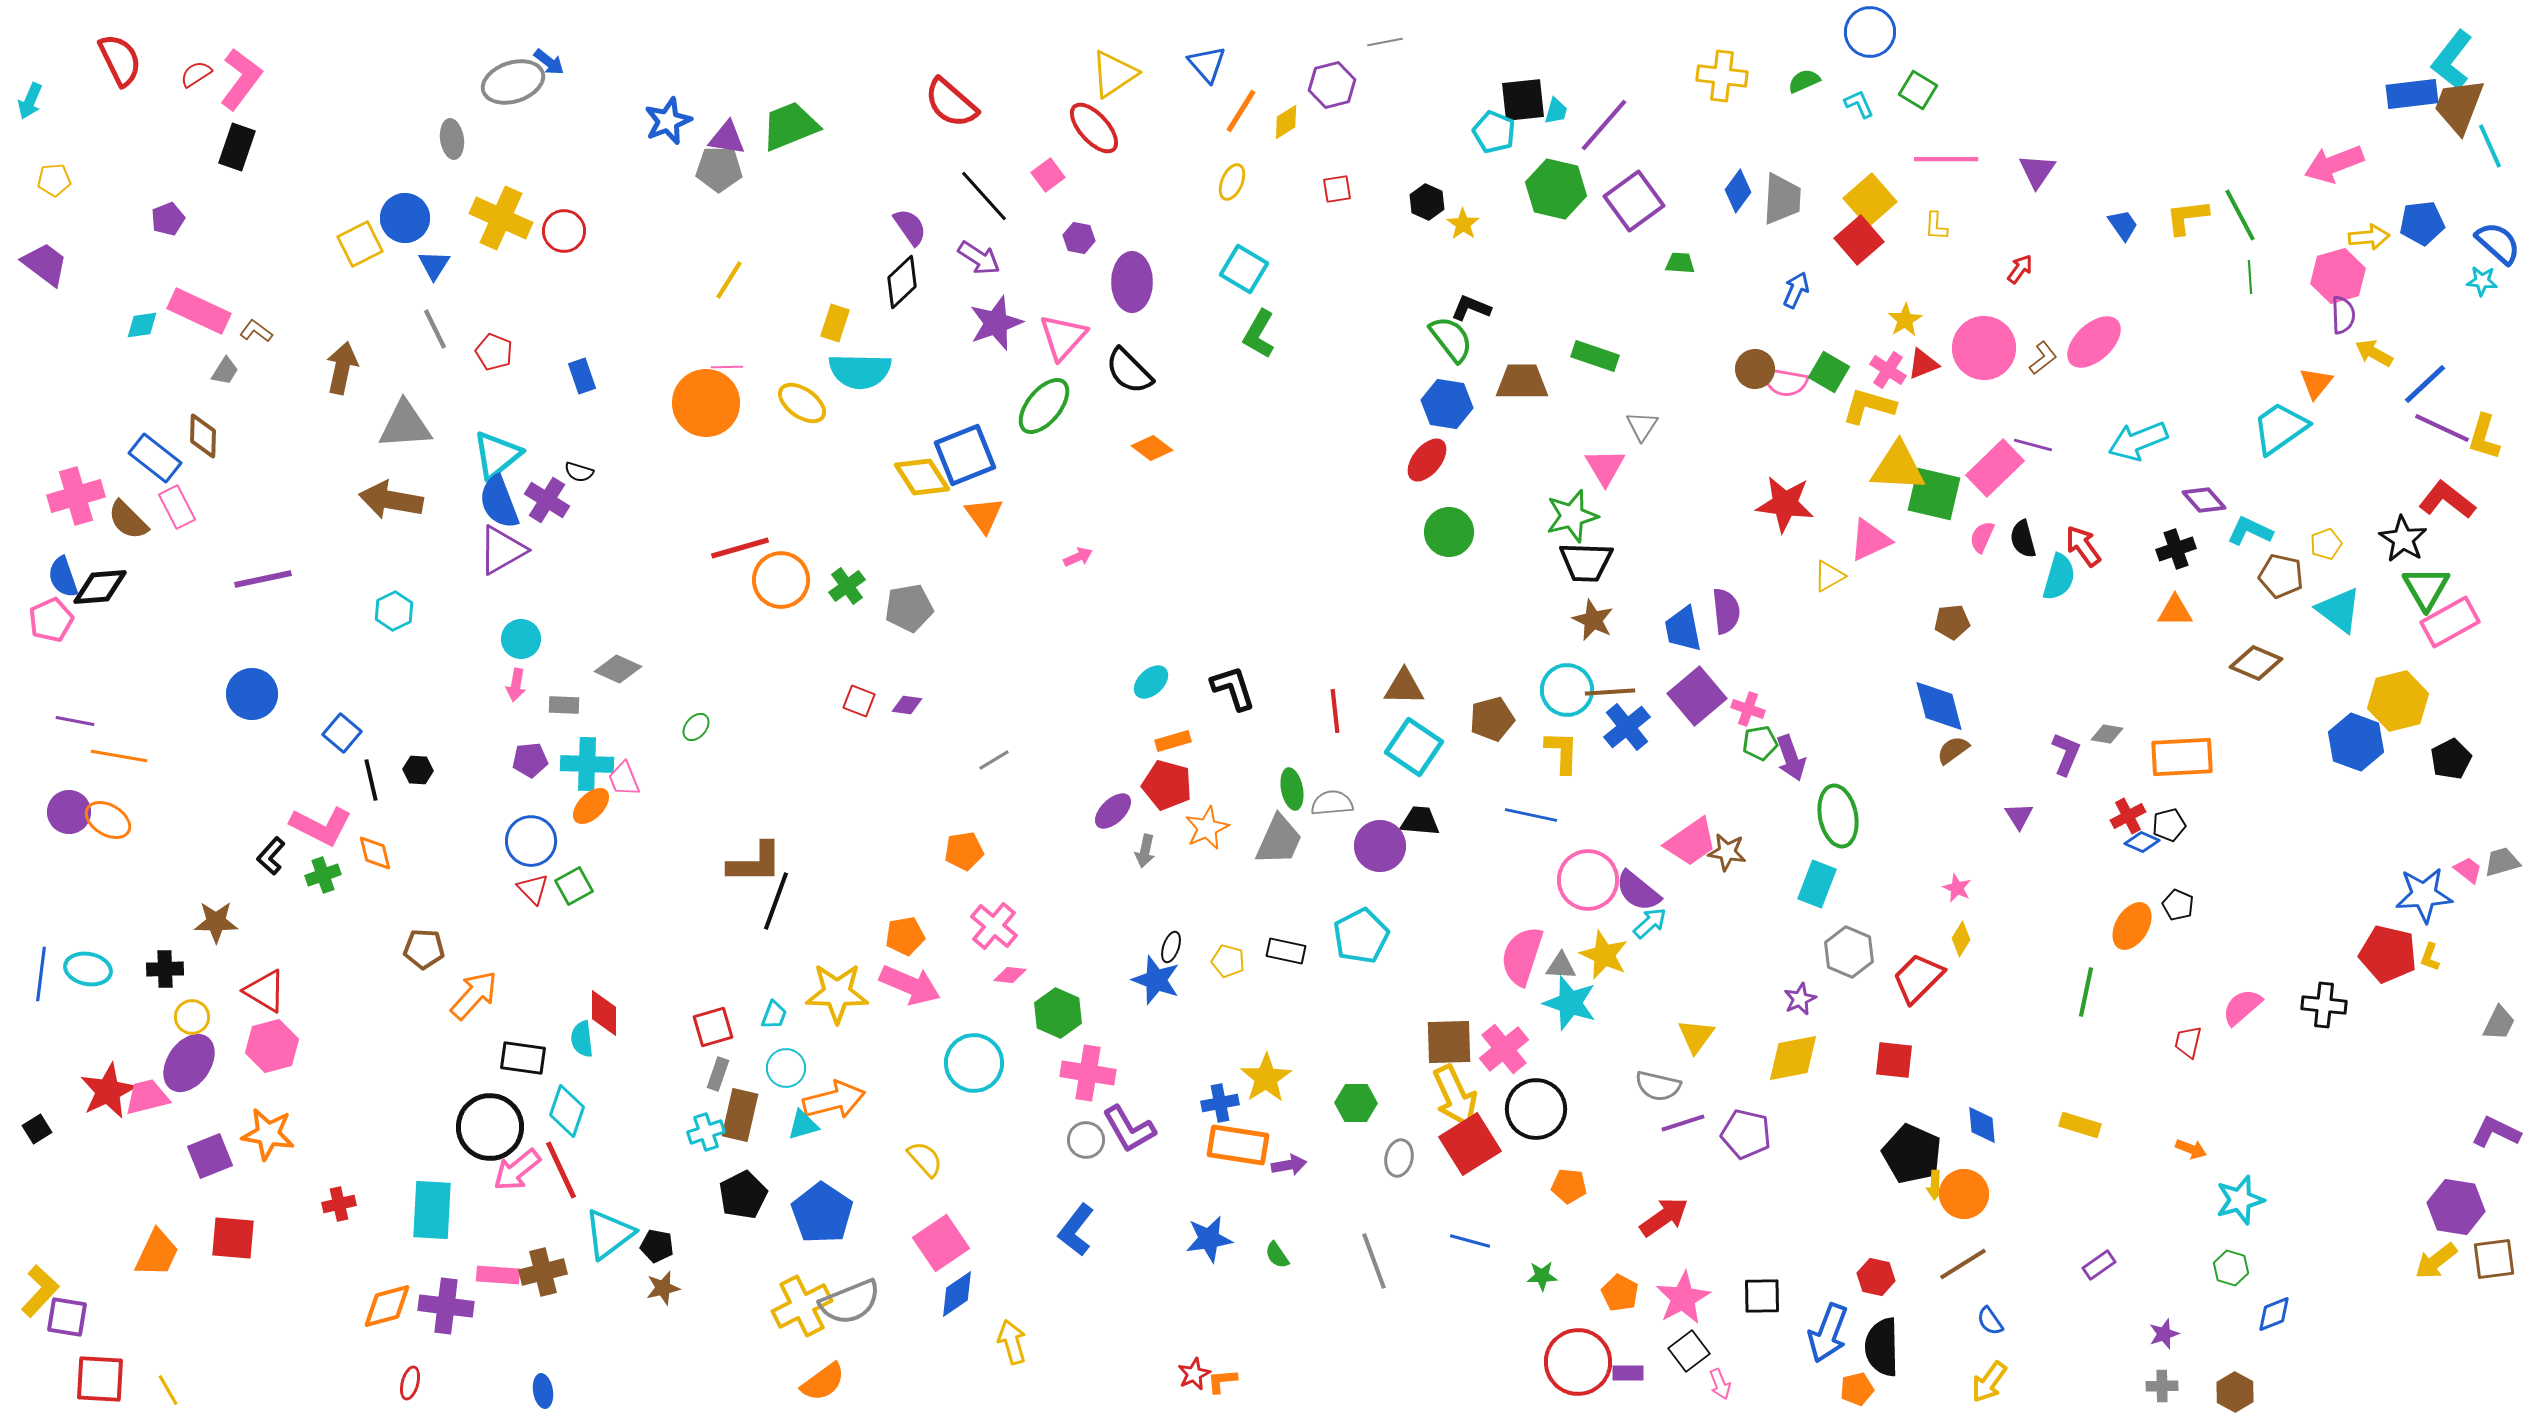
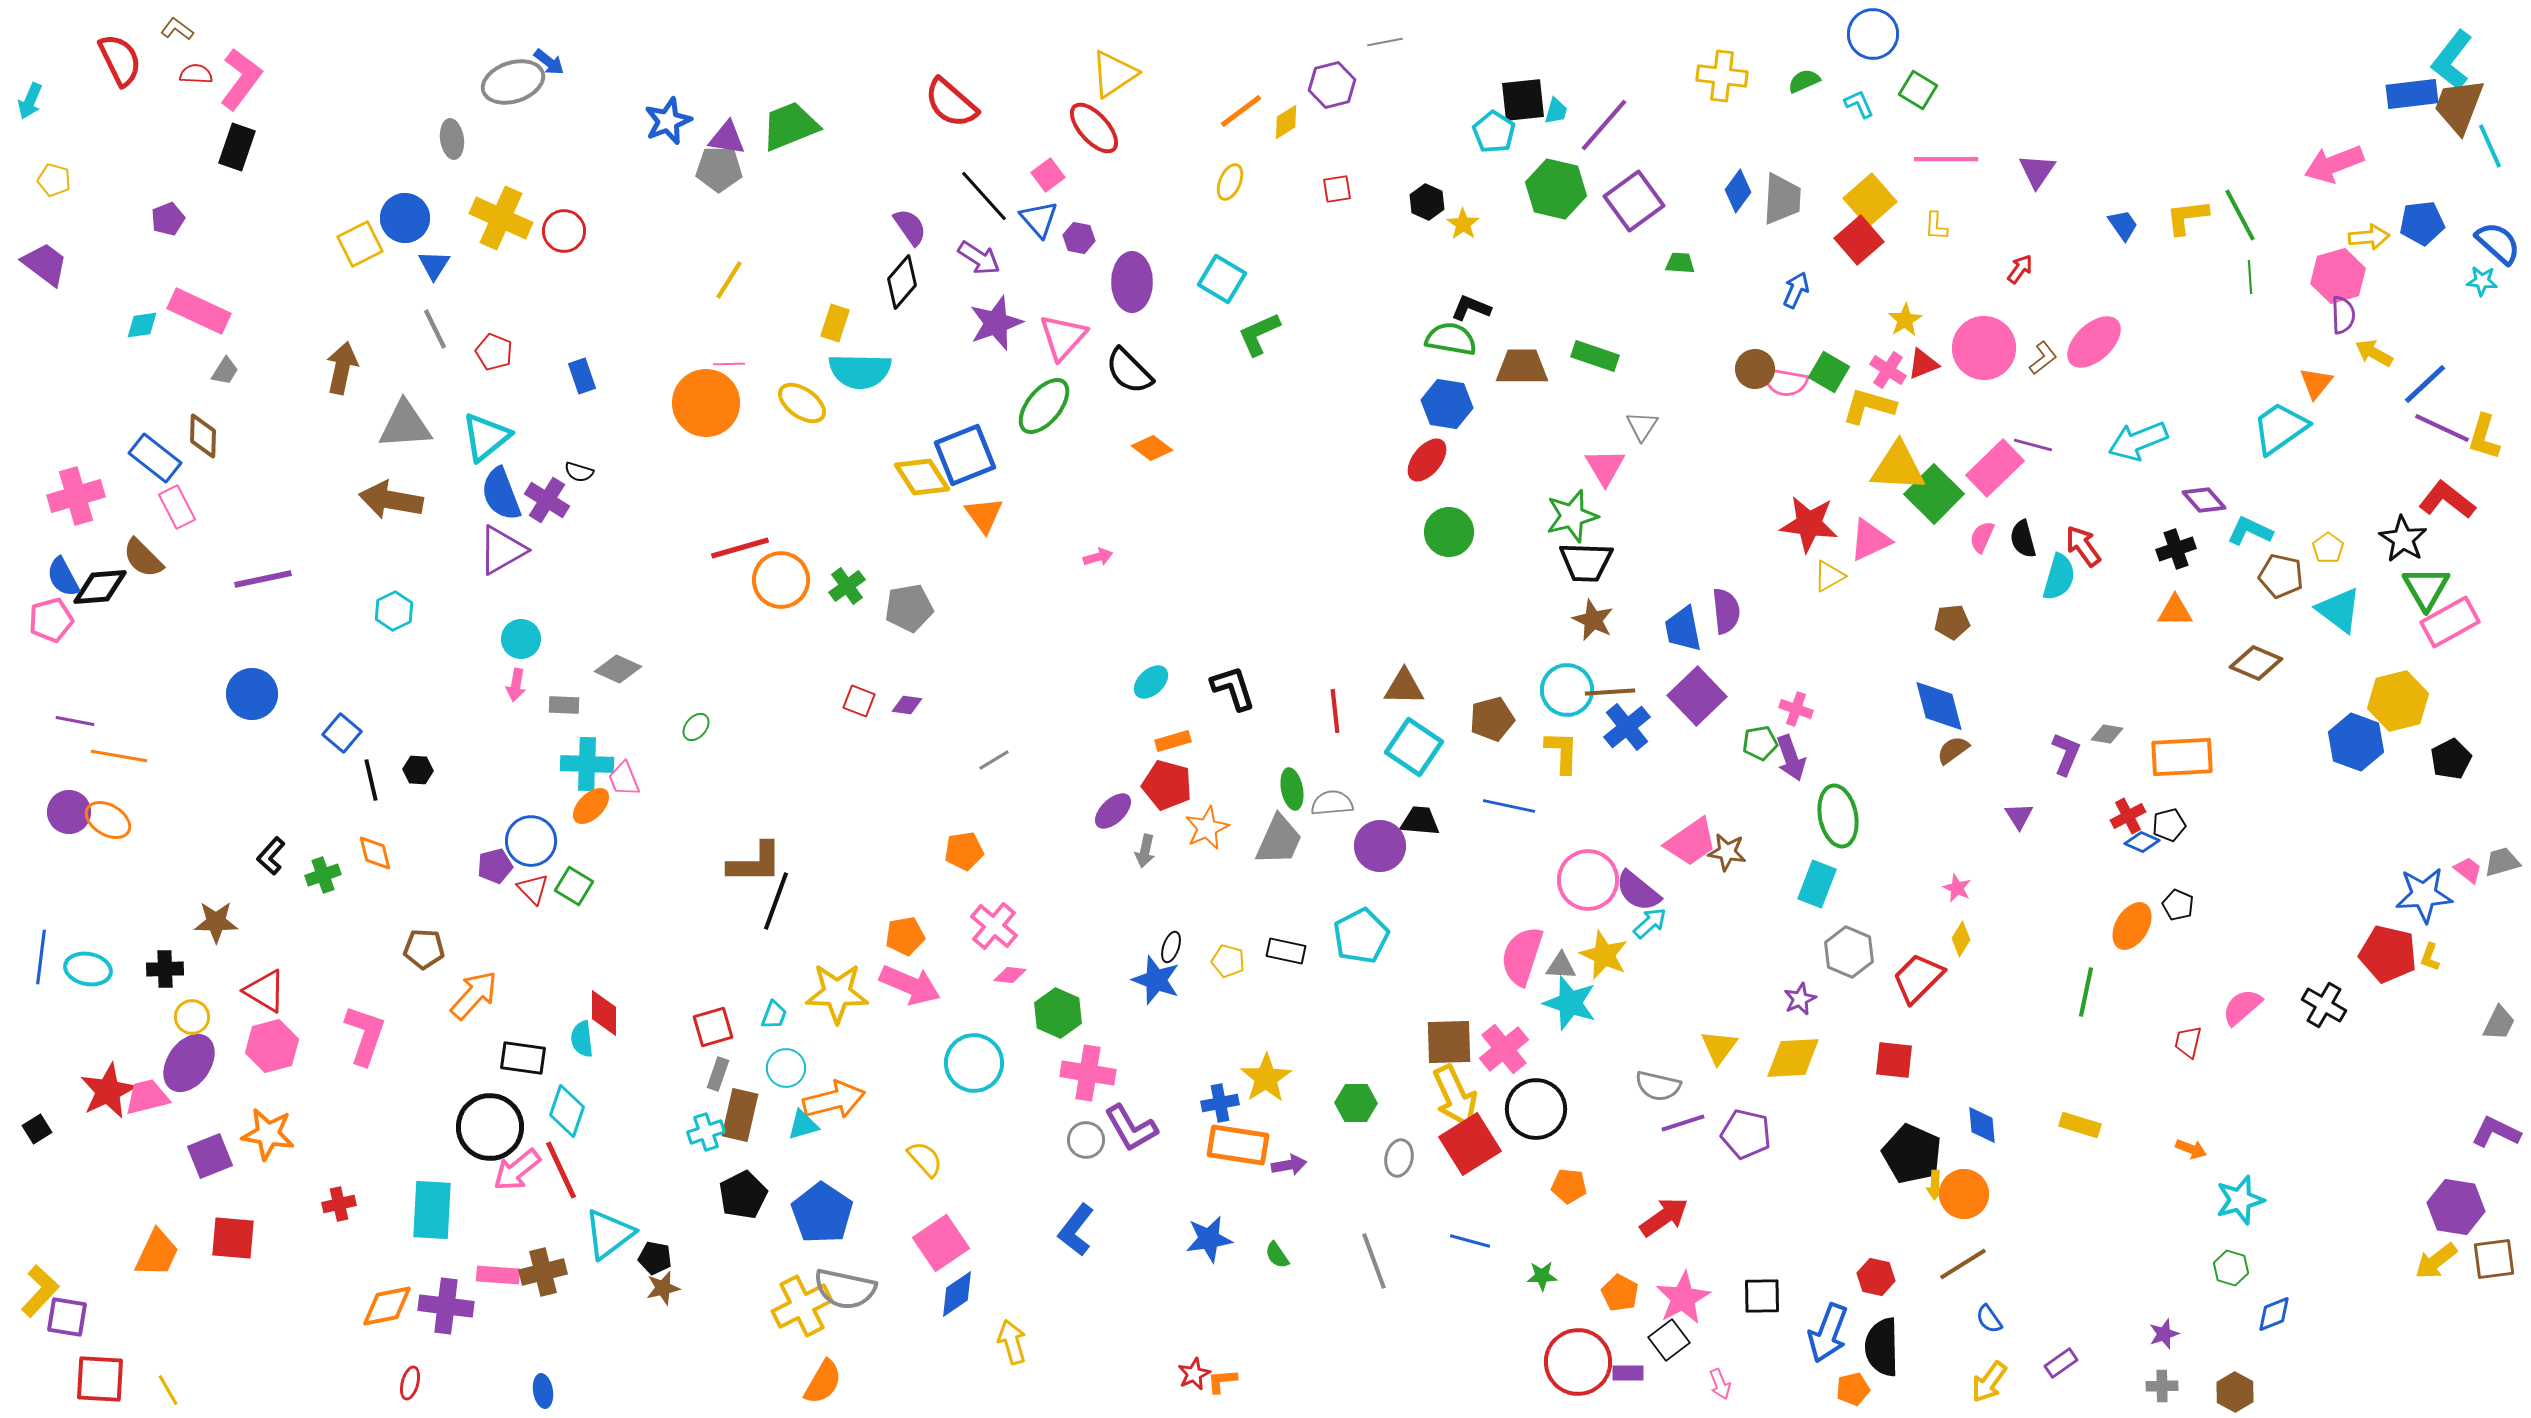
blue circle at (1870, 32): moved 3 px right, 2 px down
blue triangle at (1207, 64): moved 168 px left, 155 px down
red semicircle at (196, 74): rotated 36 degrees clockwise
orange line at (1241, 111): rotated 21 degrees clockwise
cyan pentagon at (1494, 132): rotated 9 degrees clockwise
yellow pentagon at (54, 180): rotated 20 degrees clockwise
yellow ellipse at (1232, 182): moved 2 px left
cyan square at (1244, 269): moved 22 px left, 10 px down
black diamond at (902, 282): rotated 6 degrees counterclockwise
brown L-shape at (256, 331): moved 79 px left, 302 px up
green L-shape at (1259, 334): rotated 36 degrees clockwise
green semicircle at (1451, 339): rotated 42 degrees counterclockwise
pink line at (727, 367): moved 2 px right, 3 px up
brown trapezoid at (1522, 382): moved 15 px up
cyan triangle at (497, 455): moved 11 px left, 18 px up
green square at (1934, 494): rotated 32 degrees clockwise
blue semicircle at (499, 502): moved 2 px right, 8 px up
red star at (1785, 504): moved 24 px right, 20 px down
brown semicircle at (128, 520): moved 15 px right, 38 px down
yellow pentagon at (2326, 544): moved 2 px right, 4 px down; rotated 16 degrees counterclockwise
pink arrow at (1078, 557): moved 20 px right; rotated 8 degrees clockwise
blue semicircle at (63, 577): rotated 9 degrees counterclockwise
pink pentagon at (51, 620): rotated 9 degrees clockwise
purple square at (1697, 696): rotated 4 degrees counterclockwise
pink cross at (1748, 709): moved 48 px right
purple pentagon at (530, 760): moved 35 px left, 106 px down; rotated 8 degrees counterclockwise
blue line at (1531, 815): moved 22 px left, 9 px up
pink L-shape at (321, 826): moved 44 px right, 209 px down; rotated 98 degrees counterclockwise
green square at (574, 886): rotated 30 degrees counterclockwise
blue line at (41, 974): moved 17 px up
black cross at (2324, 1005): rotated 24 degrees clockwise
yellow triangle at (1696, 1036): moved 23 px right, 11 px down
yellow diamond at (1793, 1058): rotated 8 degrees clockwise
purple L-shape at (1129, 1129): moved 2 px right, 1 px up
black pentagon at (657, 1246): moved 2 px left, 12 px down
purple rectangle at (2099, 1265): moved 38 px left, 98 px down
gray semicircle at (850, 1302): moved 5 px left, 13 px up; rotated 34 degrees clockwise
orange diamond at (387, 1306): rotated 4 degrees clockwise
blue semicircle at (1990, 1321): moved 1 px left, 2 px up
black square at (1689, 1351): moved 20 px left, 11 px up
orange semicircle at (823, 1382): rotated 24 degrees counterclockwise
orange pentagon at (1857, 1389): moved 4 px left
